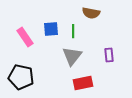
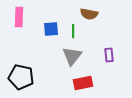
brown semicircle: moved 2 px left, 1 px down
pink rectangle: moved 6 px left, 20 px up; rotated 36 degrees clockwise
